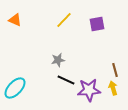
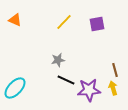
yellow line: moved 2 px down
